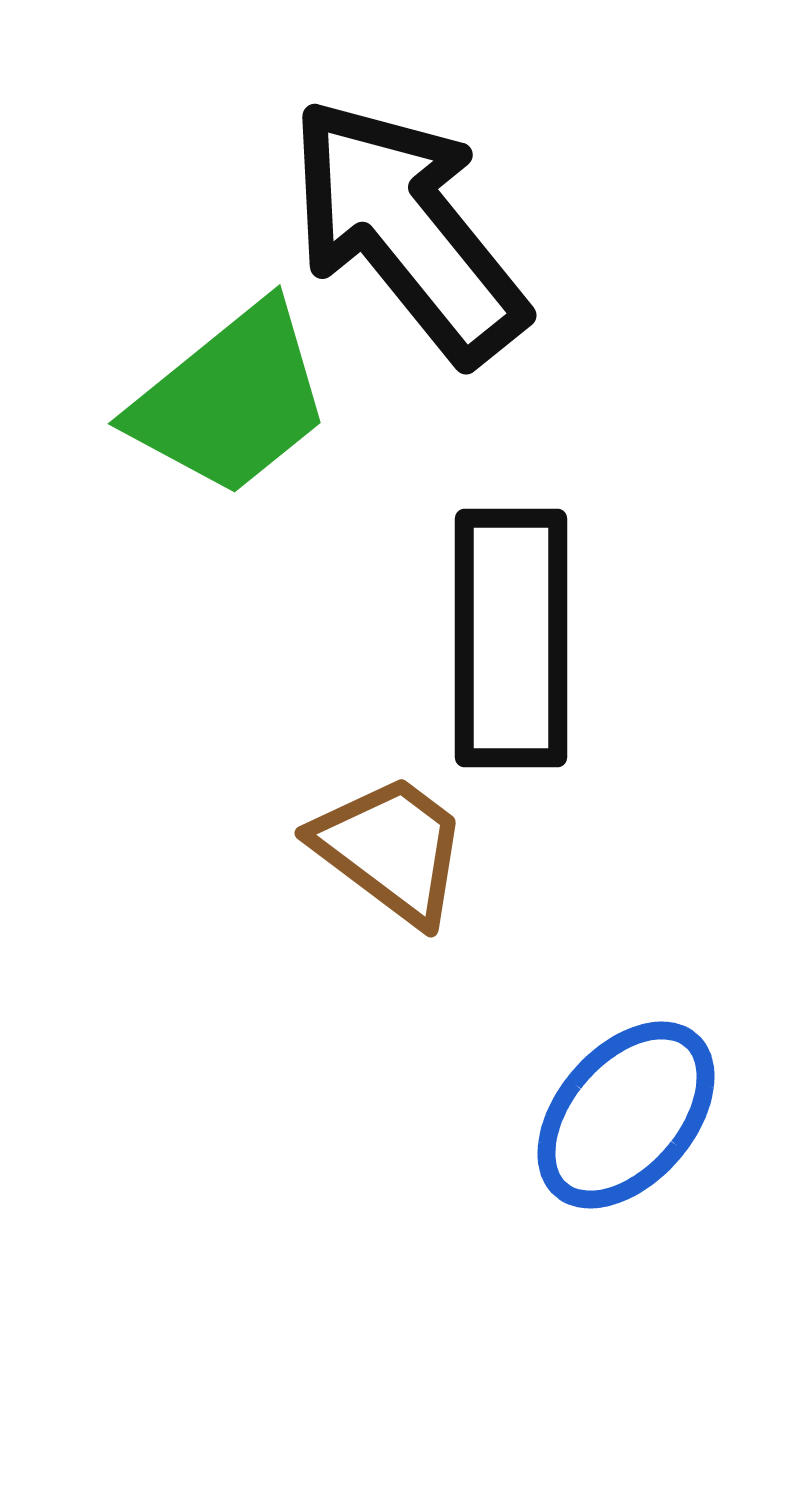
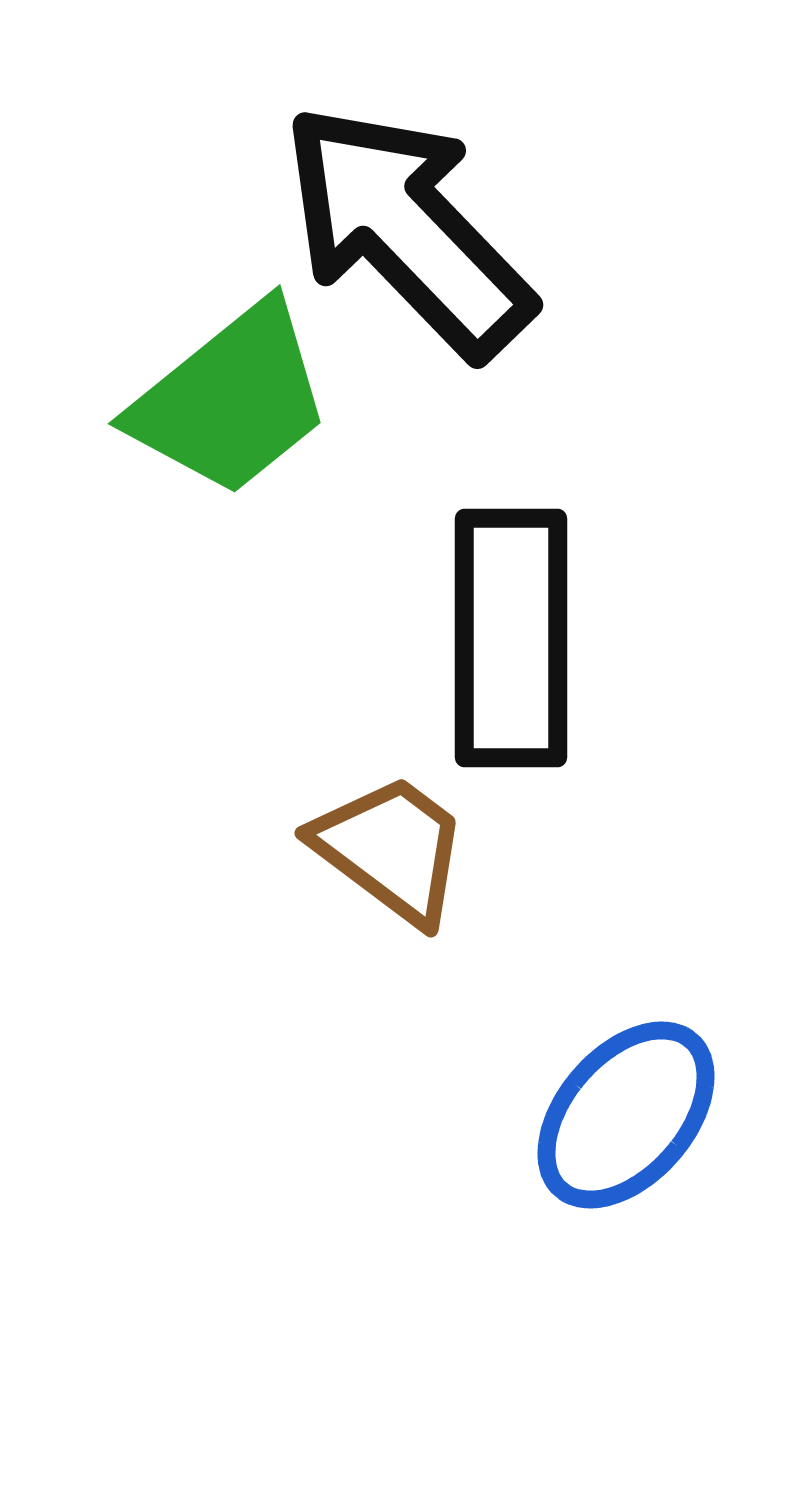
black arrow: rotated 5 degrees counterclockwise
